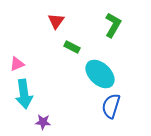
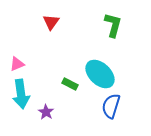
red triangle: moved 5 px left, 1 px down
green L-shape: rotated 15 degrees counterclockwise
green rectangle: moved 2 px left, 37 px down
cyan arrow: moved 3 px left
purple star: moved 3 px right, 10 px up; rotated 28 degrees clockwise
